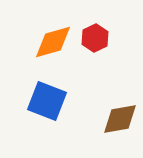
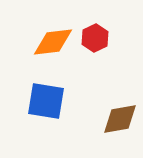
orange diamond: rotated 9 degrees clockwise
blue square: moved 1 px left; rotated 12 degrees counterclockwise
